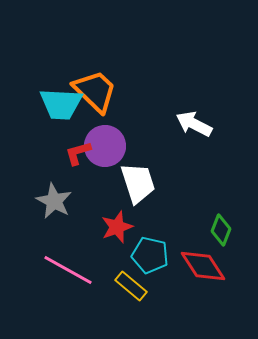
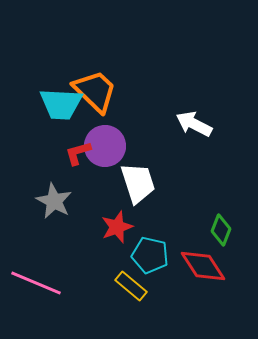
pink line: moved 32 px left, 13 px down; rotated 6 degrees counterclockwise
